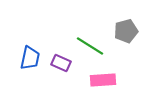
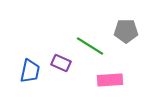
gray pentagon: rotated 15 degrees clockwise
blue trapezoid: moved 13 px down
pink rectangle: moved 7 px right
